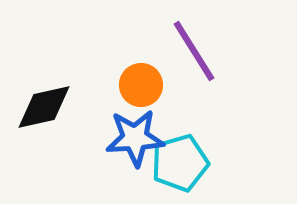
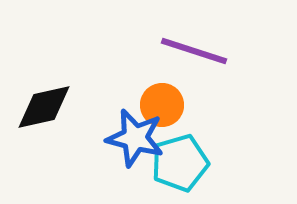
purple line: rotated 40 degrees counterclockwise
orange circle: moved 21 px right, 20 px down
blue star: rotated 18 degrees clockwise
